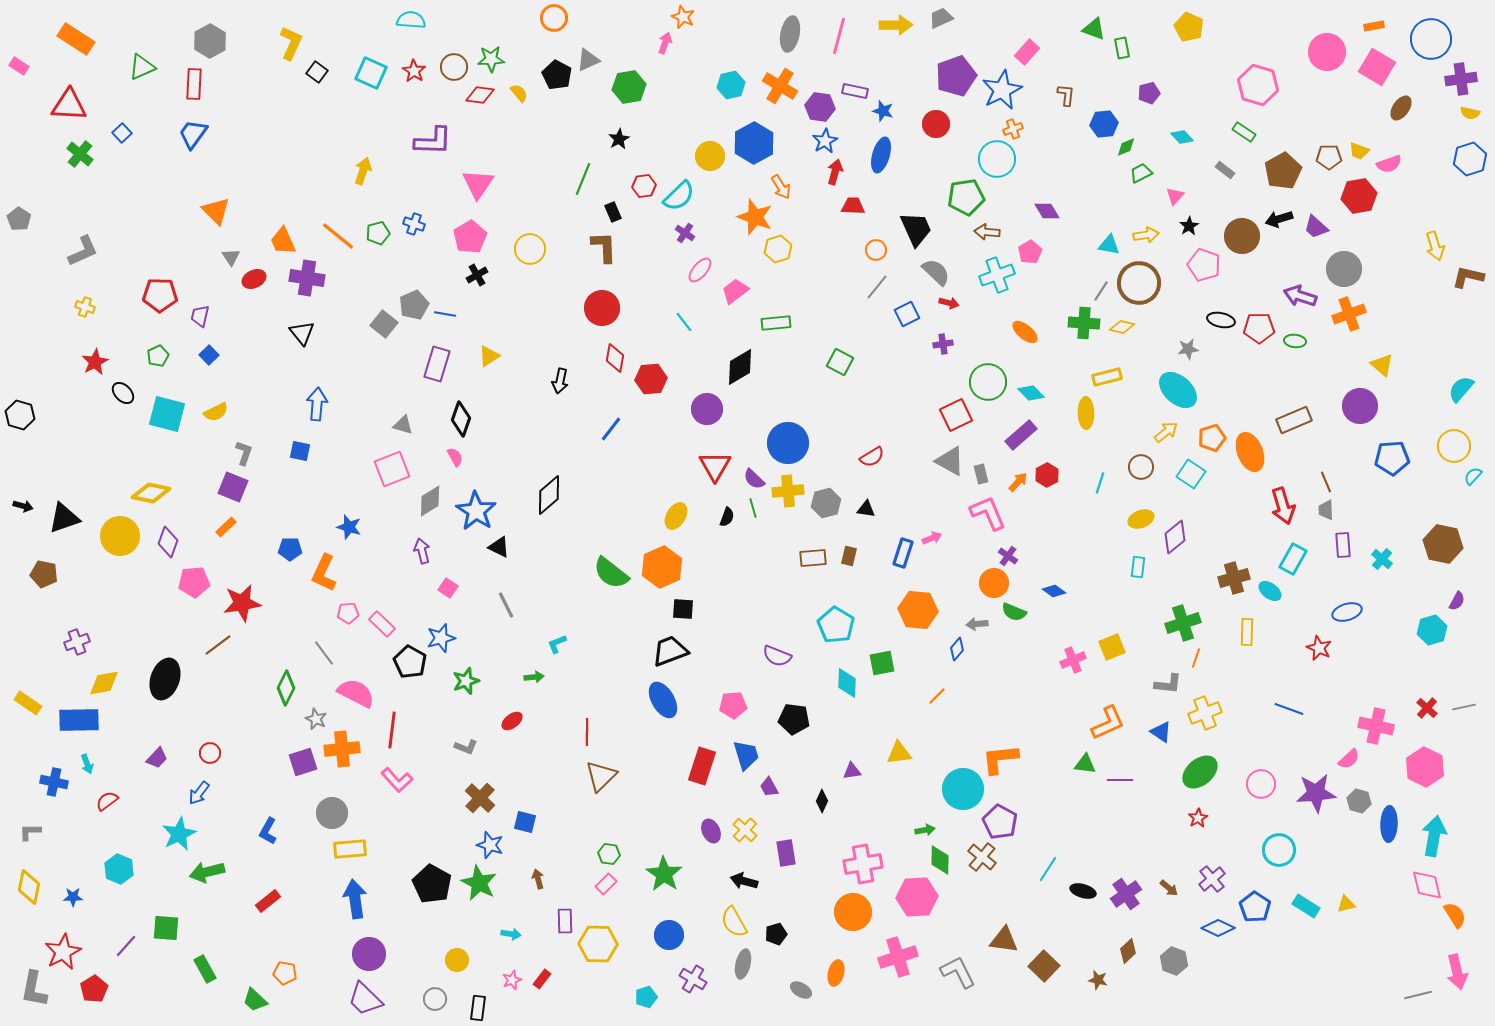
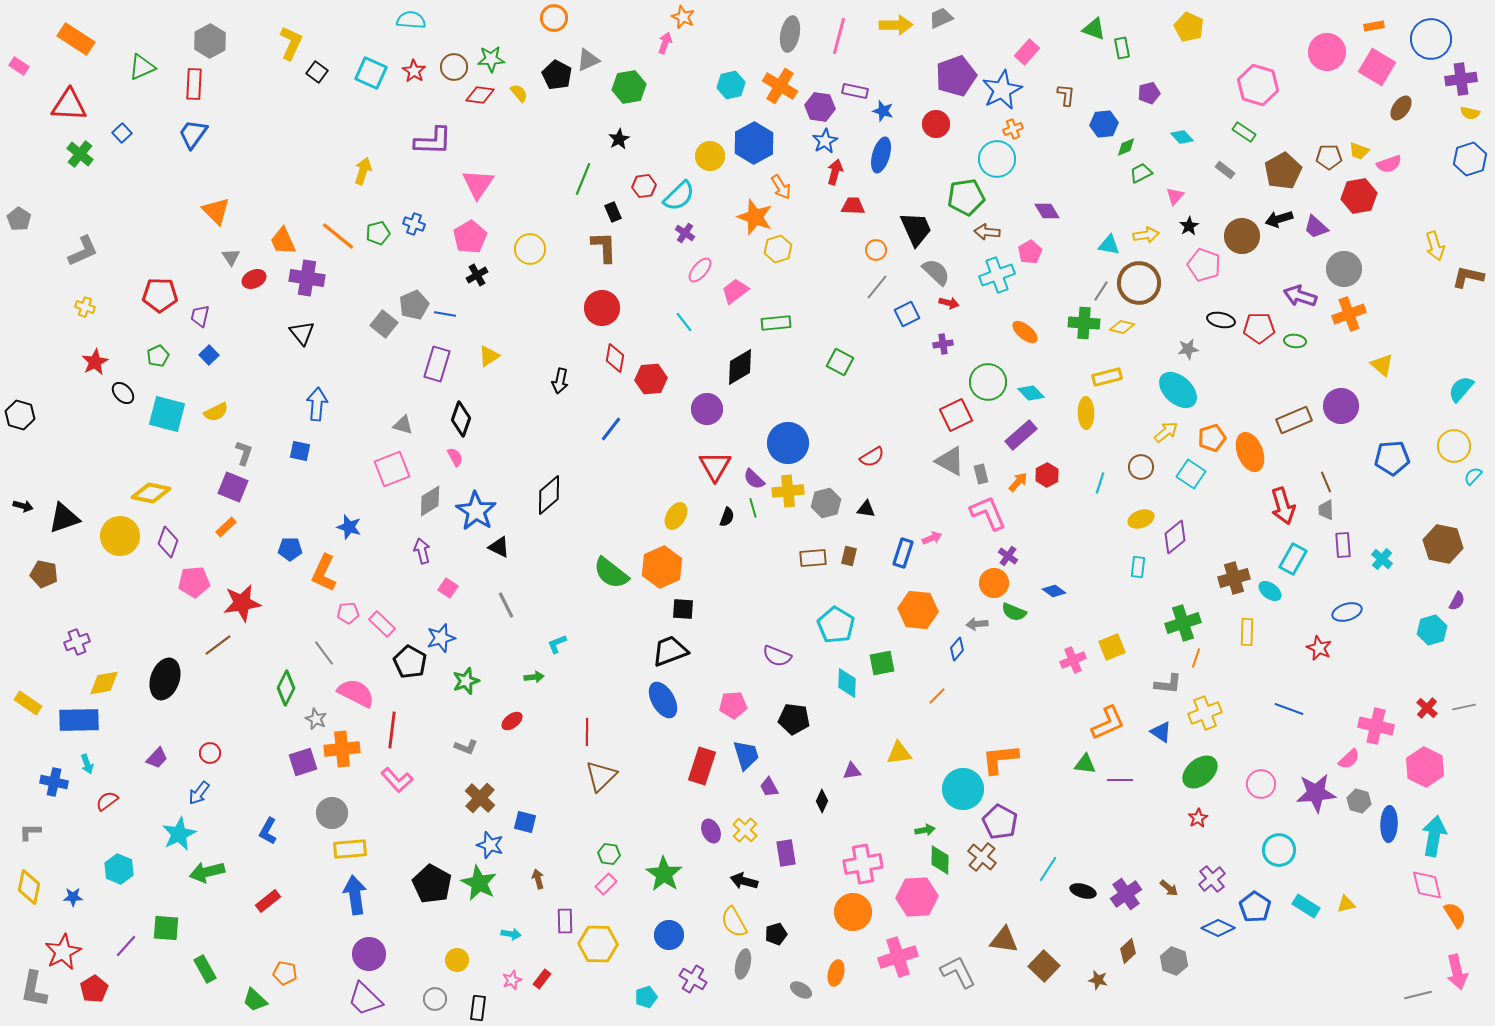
purple circle at (1360, 406): moved 19 px left
blue arrow at (355, 899): moved 4 px up
